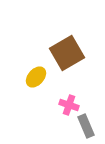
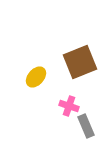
brown square: moved 13 px right, 9 px down; rotated 8 degrees clockwise
pink cross: moved 1 px down
